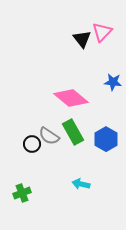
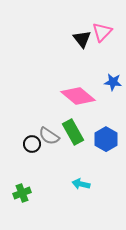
pink diamond: moved 7 px right, 2 px up
